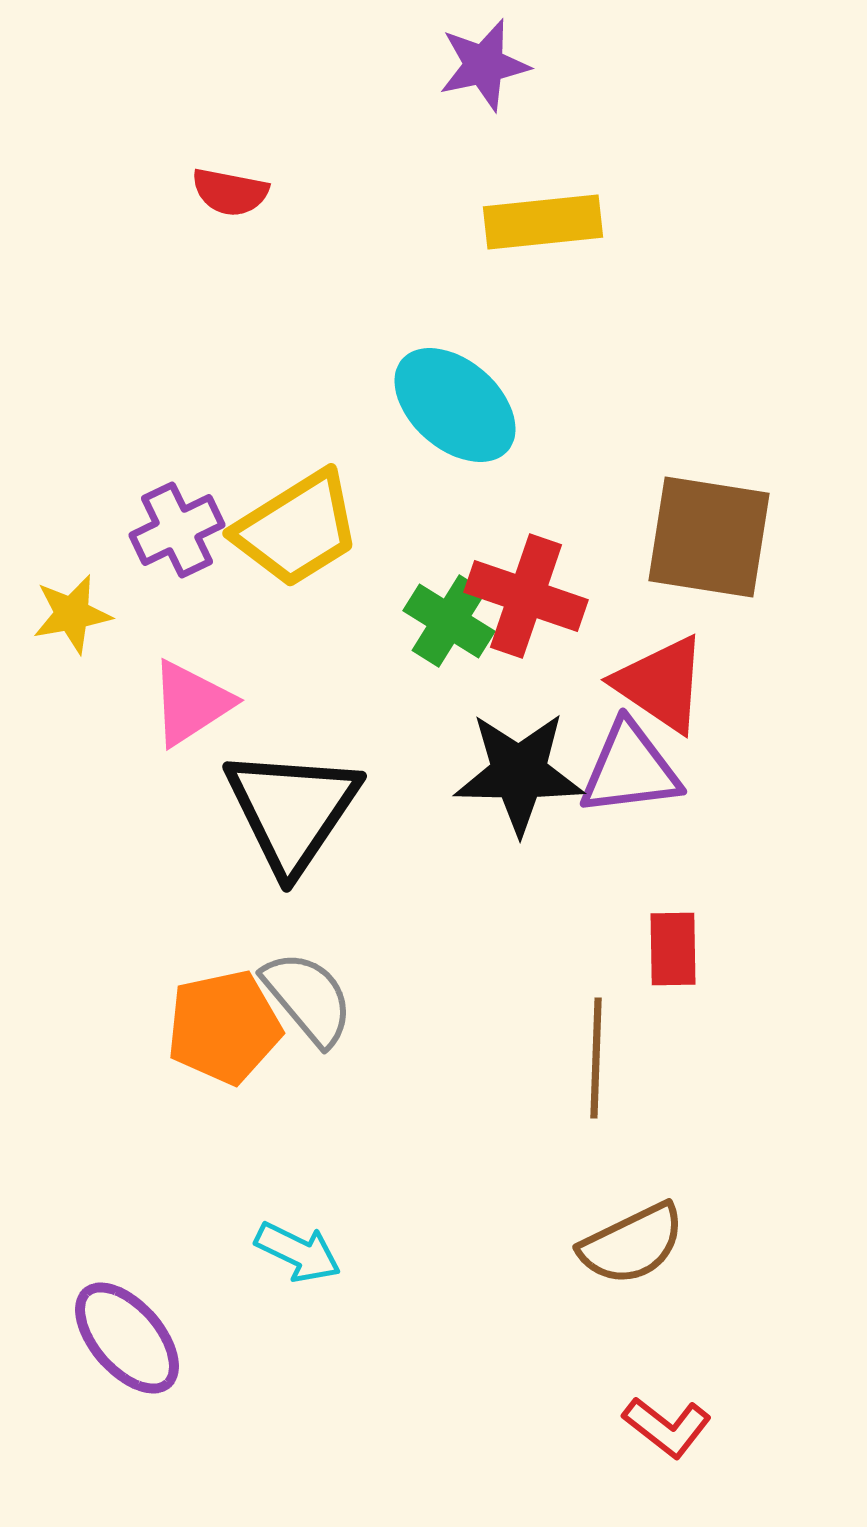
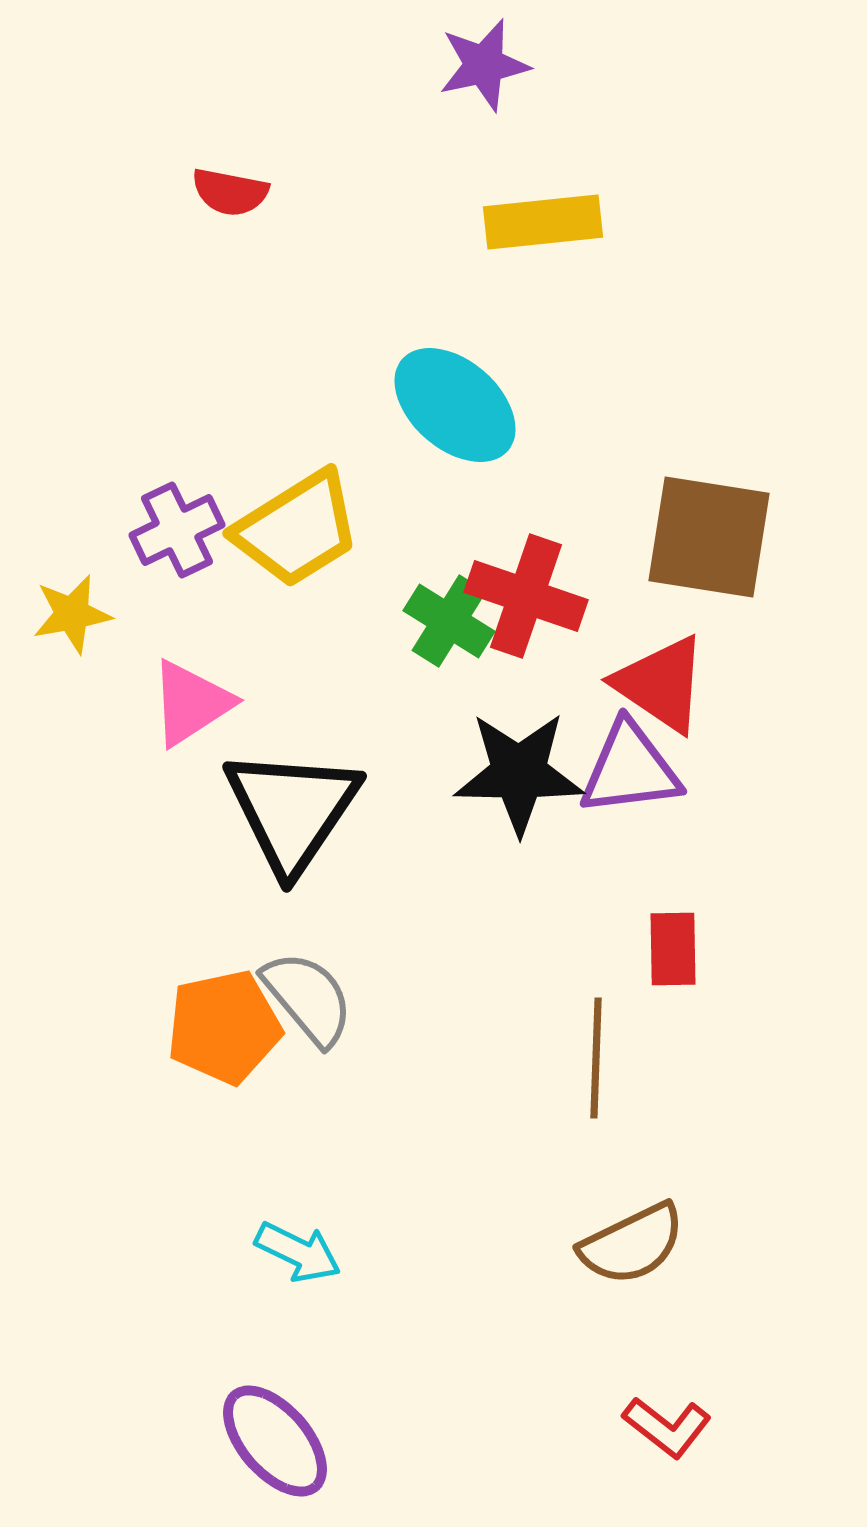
purple ellipse: moved 148 px right, 103 px down
